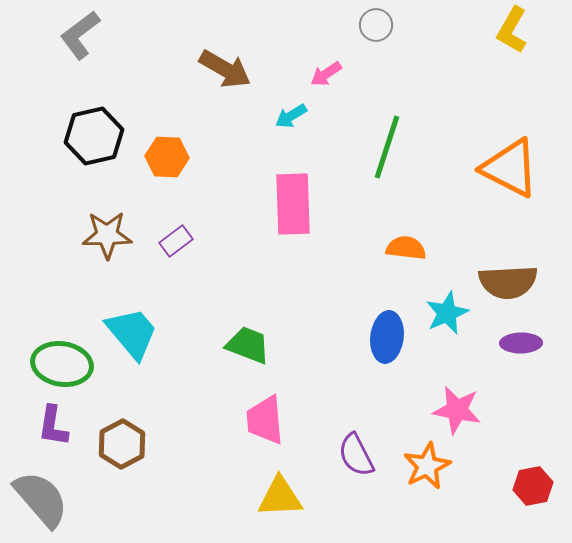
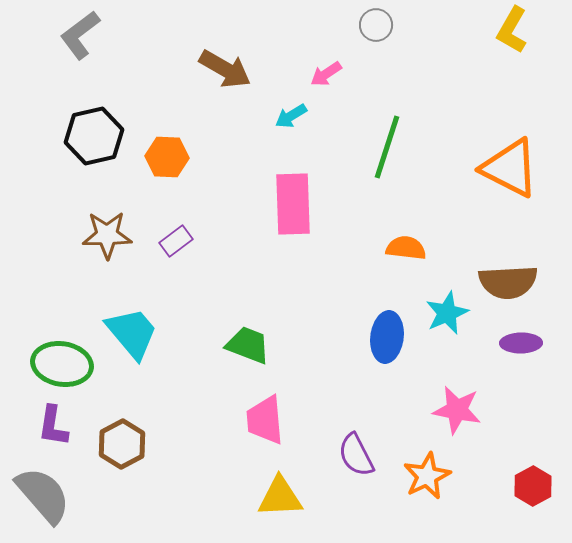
orange star: moved 10 px down
red hexagon: rotated 18 degrees counterclockwise
gray semicircle: moved 2 px right, 4 px up
